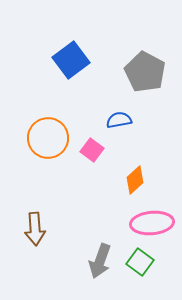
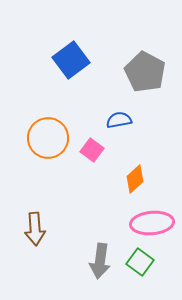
orange diamond: moved 1 px up
gray arrow: rotated 12 degrees counterclockwise
